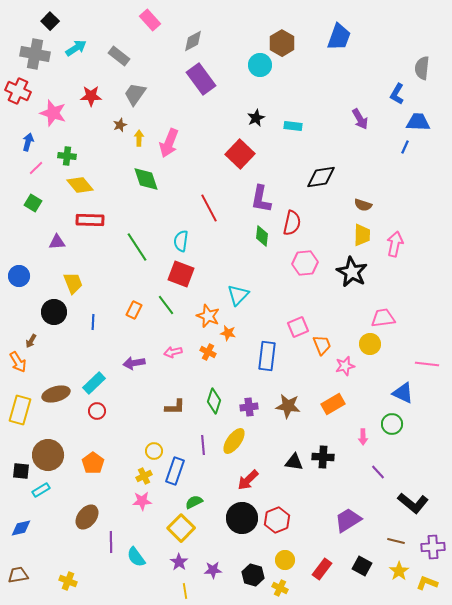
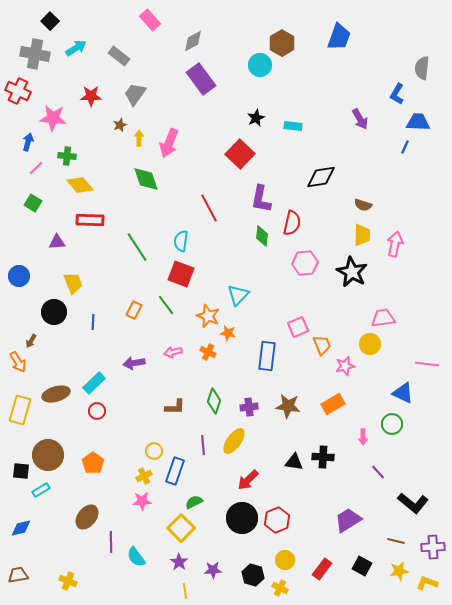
pink star at (53, 113): moved 5 px down; rotated 12 degrees counterclockwise
yellow star at (399, 571): rotated 24 degrees clockwise
